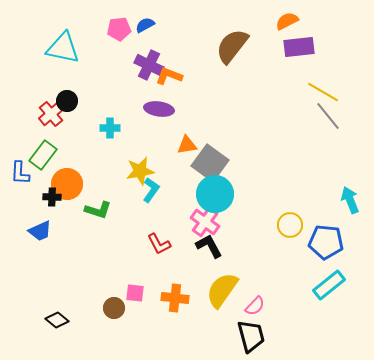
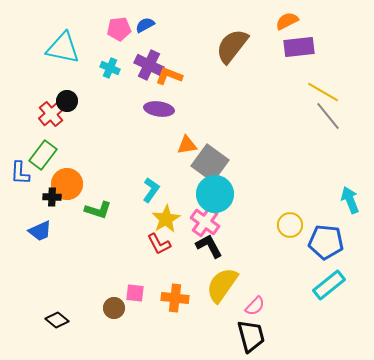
cyan cross: moved 60 px up; rotated 24 degrees clockwise
yellow star: moved 26 px right, 48 px down; rotated 20 degrees counterclockwise
yellow semicircle: moved 5 px up
